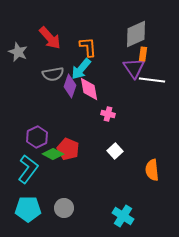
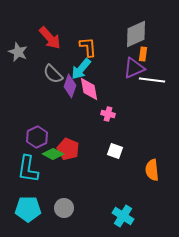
purple triangle: rotated 40 degrees clockwise
gray semicircle: rotated 55 degrees clockwise
white square: rotated 28 degrees counterclockwise
cyan L-shape: rotated 152 degrees clockwise
